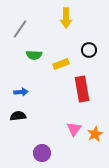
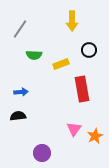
yellow arrow: moved 6 px right, 3 px down
orange star: moved 2 px down
